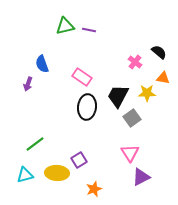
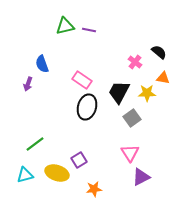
pink rectangle: moved 3 px down
black trapezoid: moved 1 px right, 4 px up
black ellipse: rotated 10 degrees clockwise
yellow ellipse: rotated 15 degrees clockwise
orange star: rotated 14 degrees clockwise
